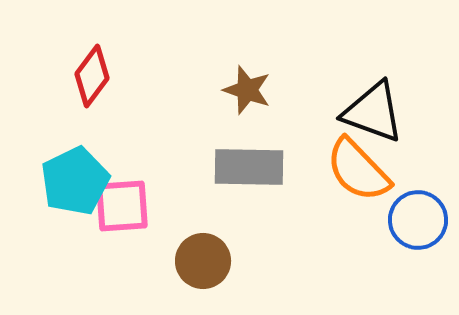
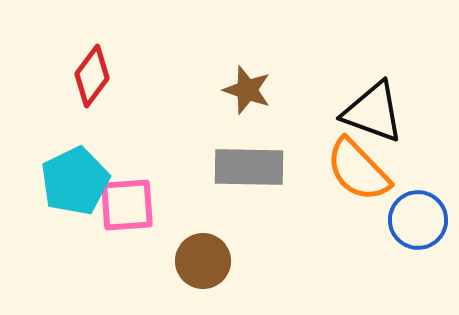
pink square: moved 5 px right, 1 px up
